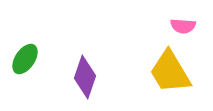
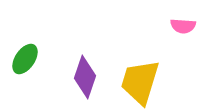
yellow trapezoid: moved 30 px left, 10 px down; rotated 48 degrees clockwise
